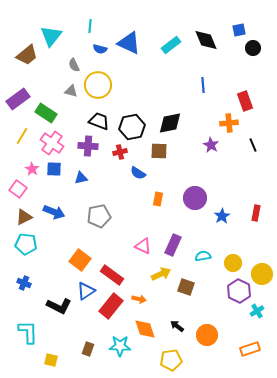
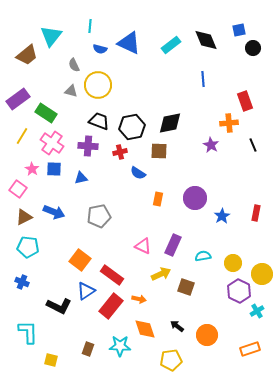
blue line at (203, 85): moved 6 px up
cyan pentagon at (26, 244): moved 2 px right, 3 px down
blue cross at (24, 283): moved 2 px left, 1 px up
